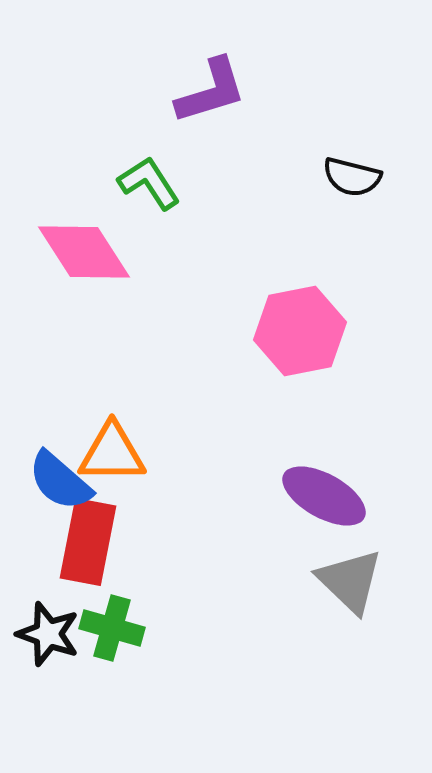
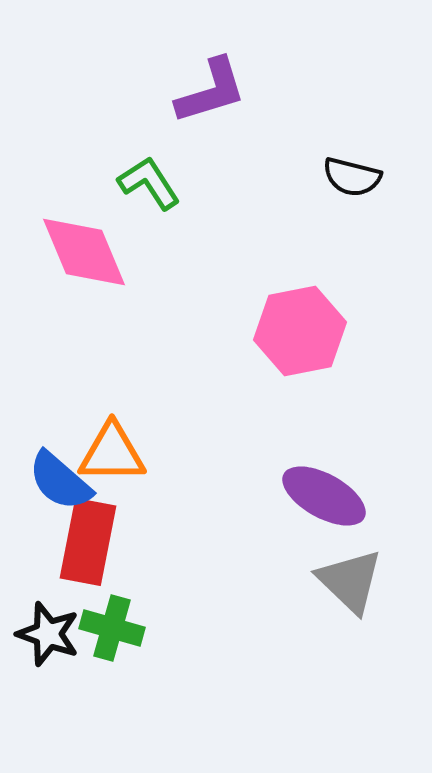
pink diamond: rotated 10 degrees clockwise
